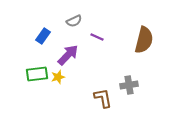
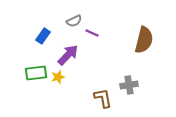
purple line: moved 5 px left, 4 px up
green rectangle: moved 1 px left, 1 px up
